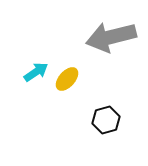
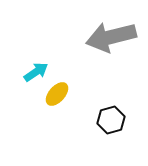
yellow ellipse: moved 10 px left, 15 px down
black hexagon: moved 5 px right
